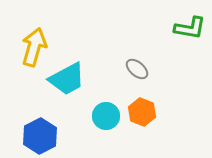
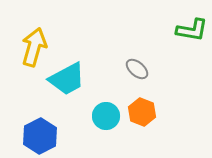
green L-shape: moved 2 px right, 2 px down
